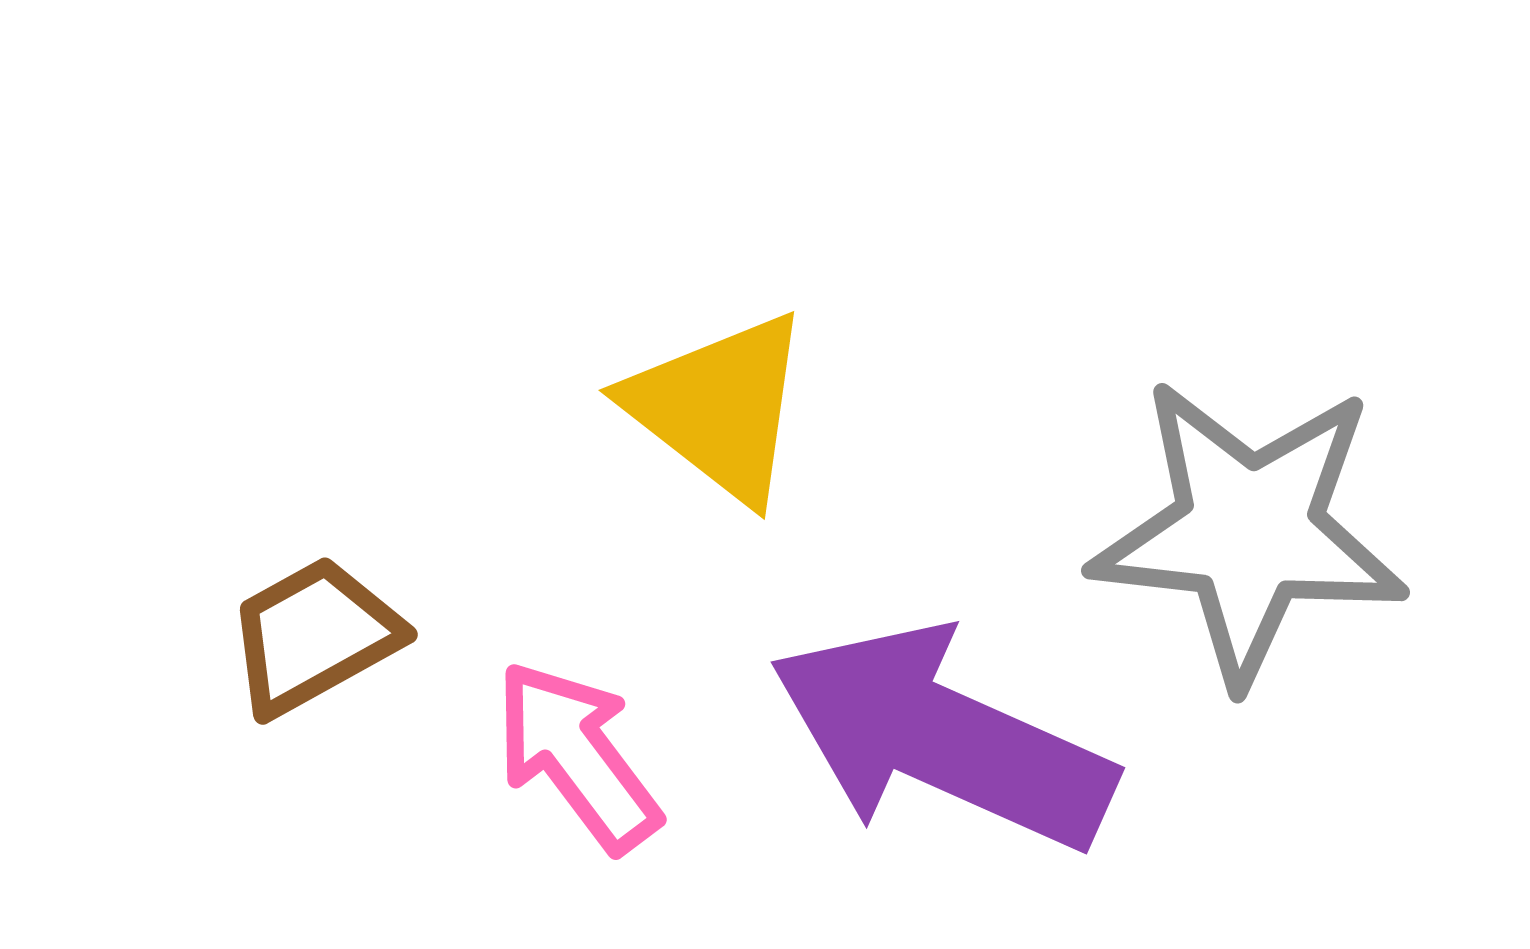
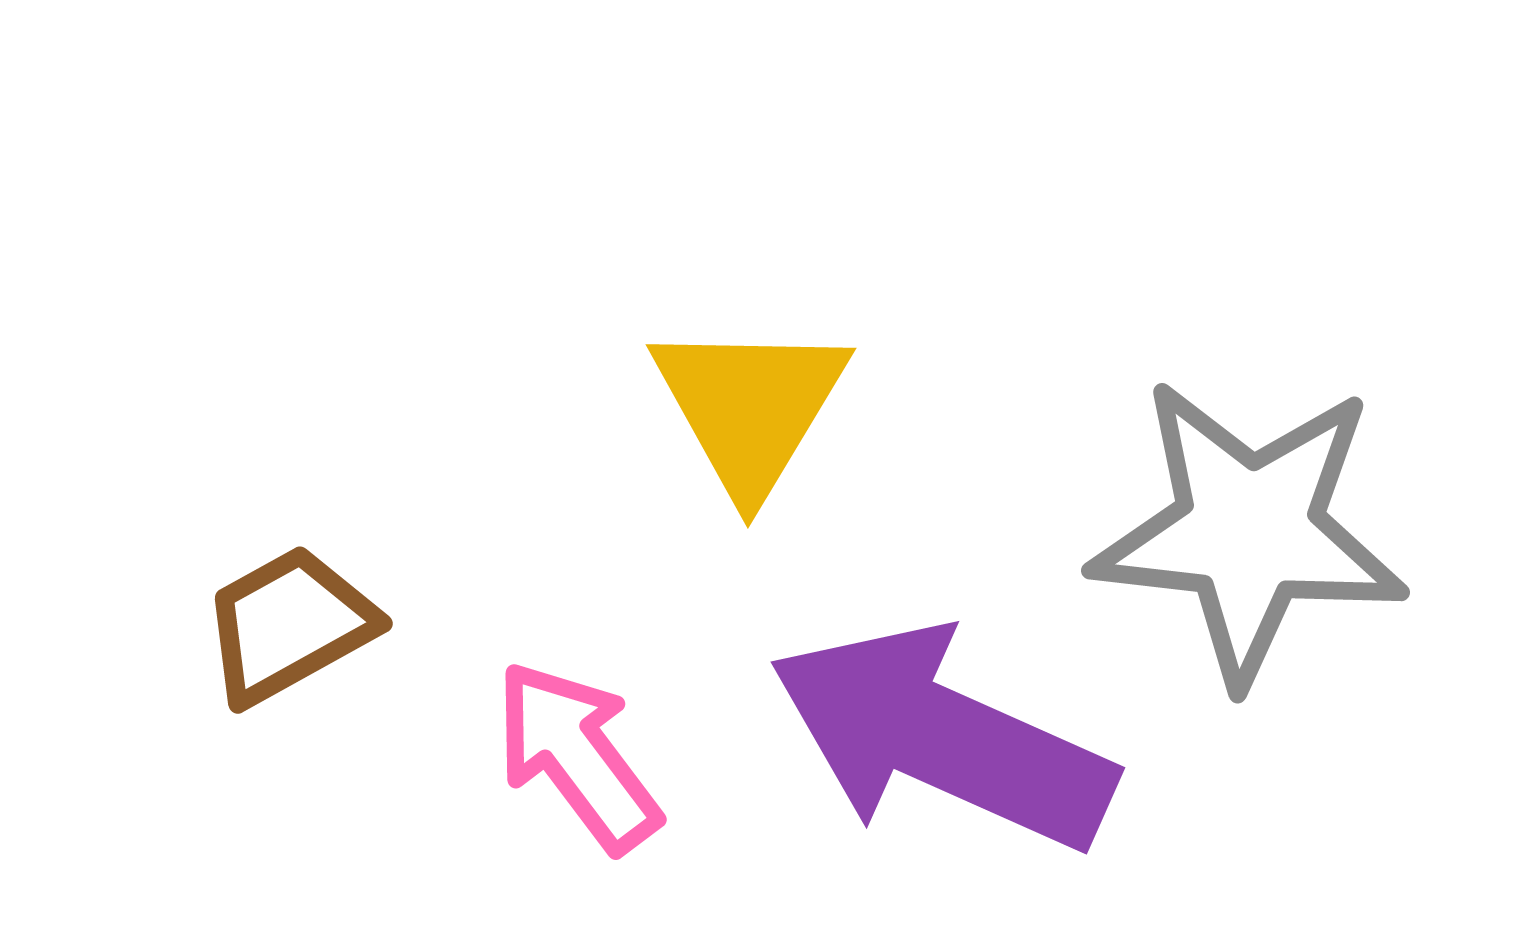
yellow triangle: moved 31 px right; rotated 23 degrees clockwise
brown trapezoid: moved 25 px left, 11 px up
